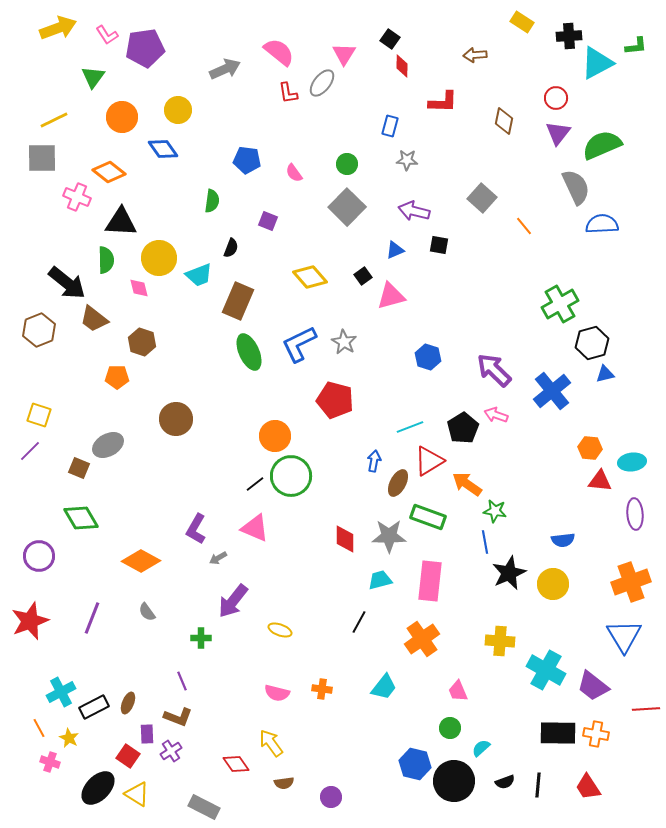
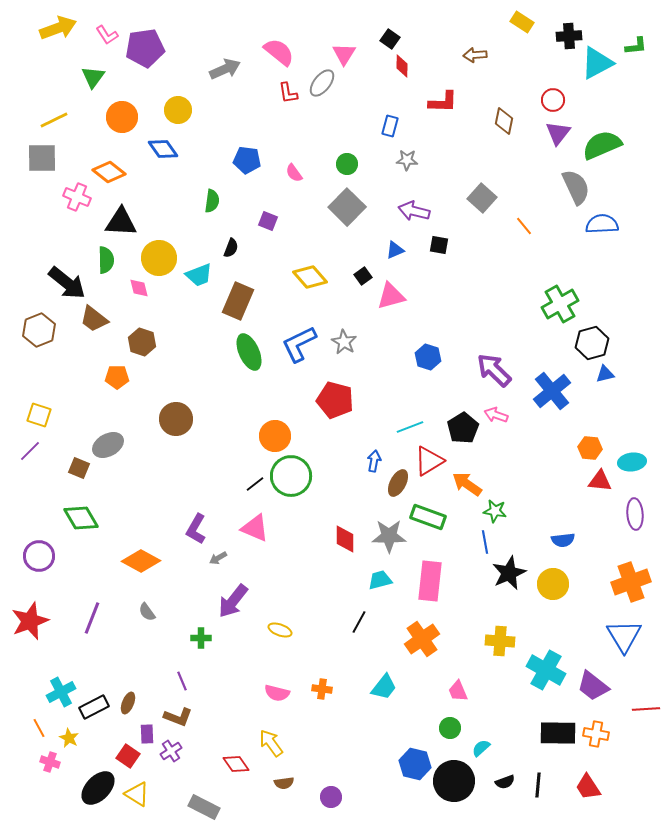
red circle at (556, 98): moved 3 px left, 2 px down
